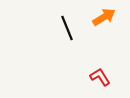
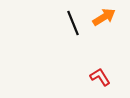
black line: moved 6 px right, 5 px up
